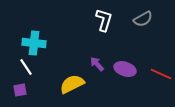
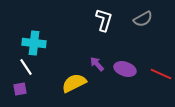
yellow semicircle: moved 2 px right, 1 px up
purple square: moved 1 px up
